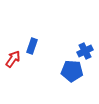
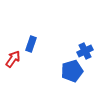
blue rectangle: moved 1 px left, 2 px up
blue pentagon: rotated 20 degrees counterclockwise
